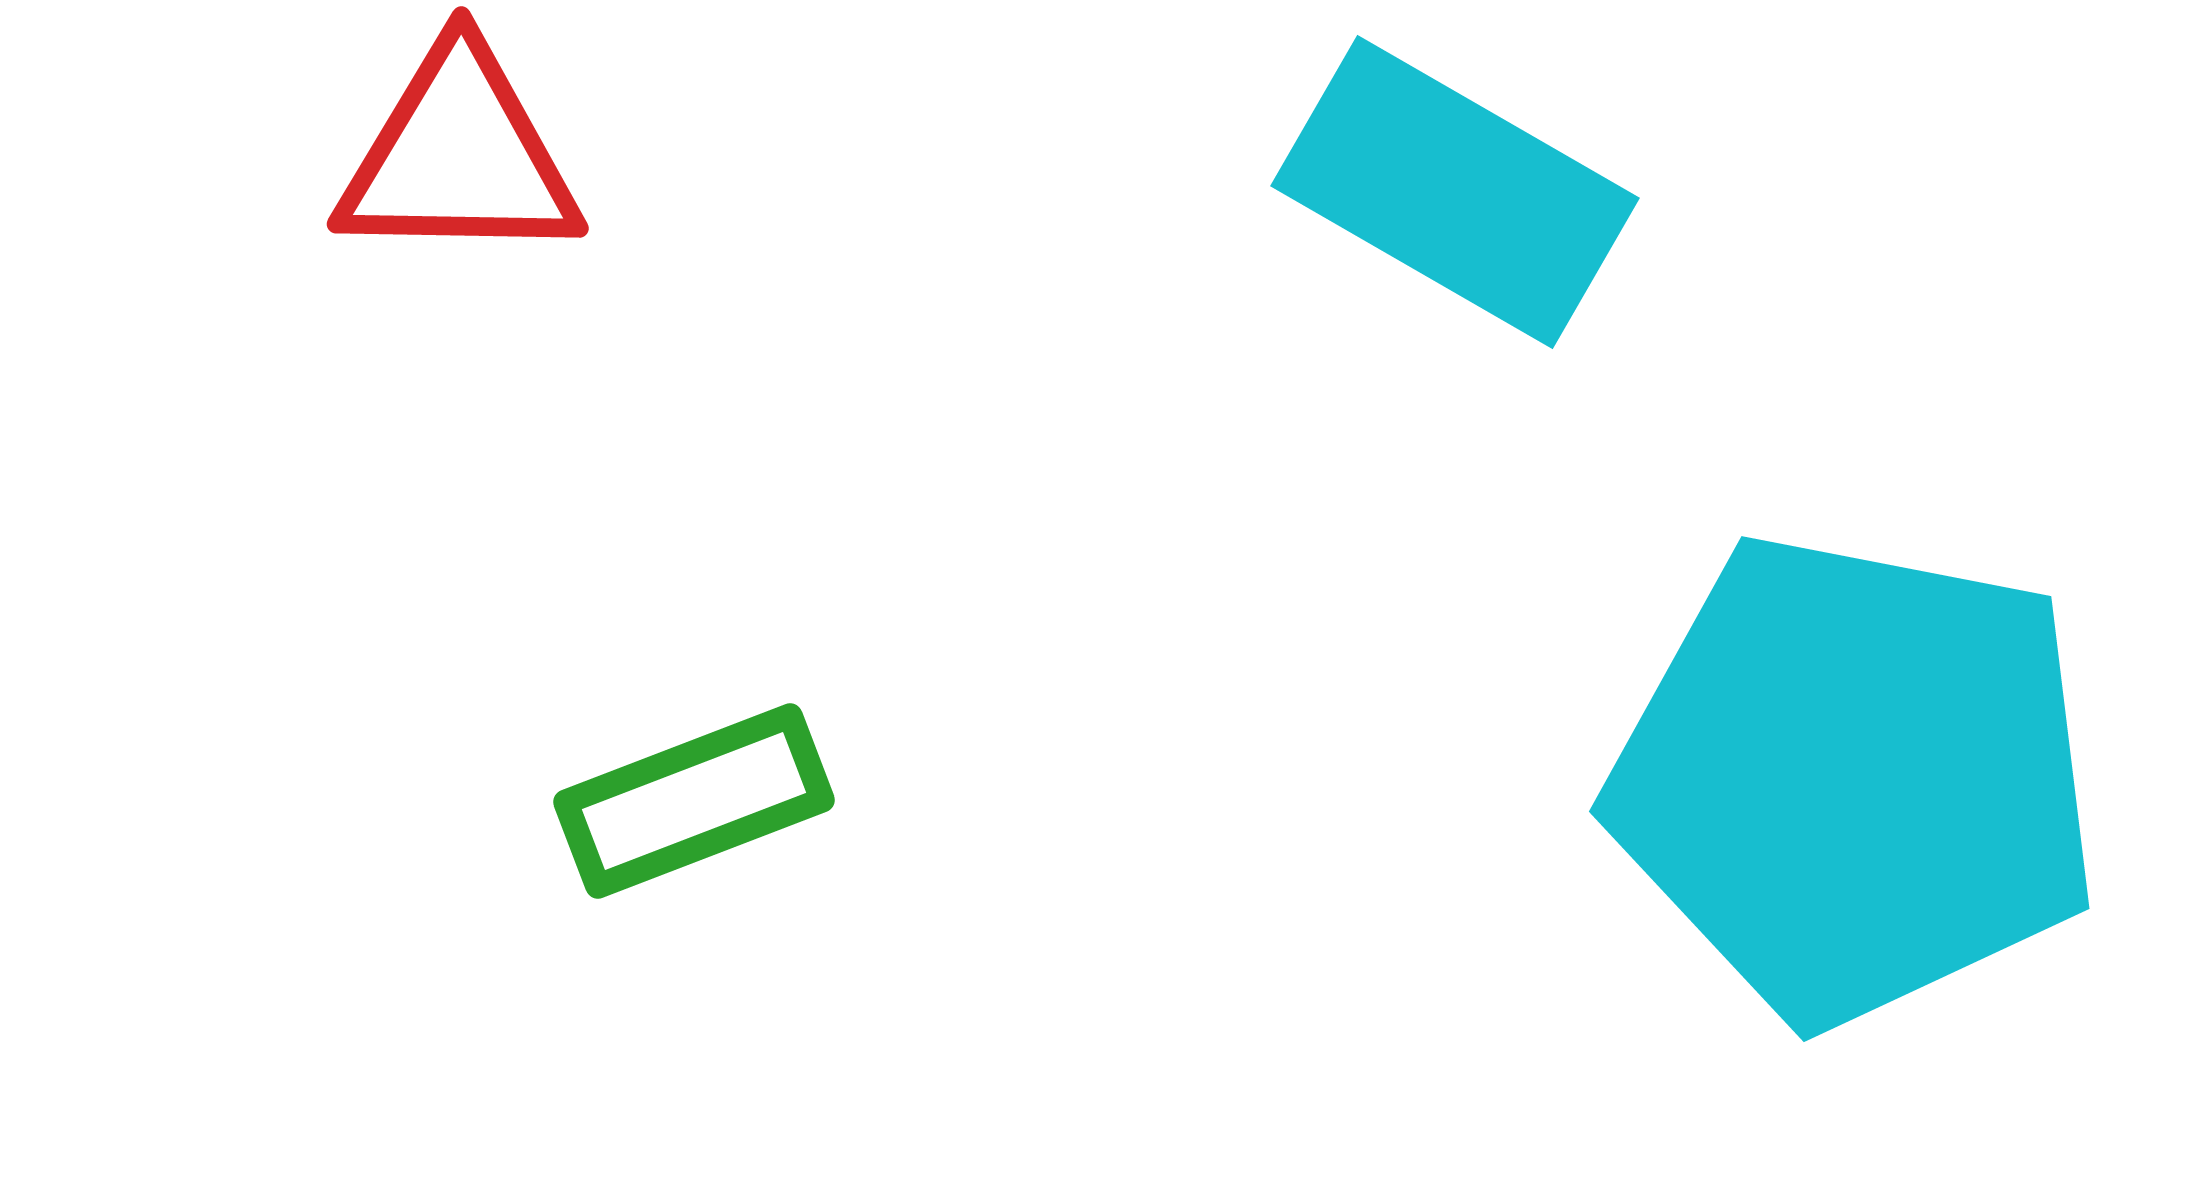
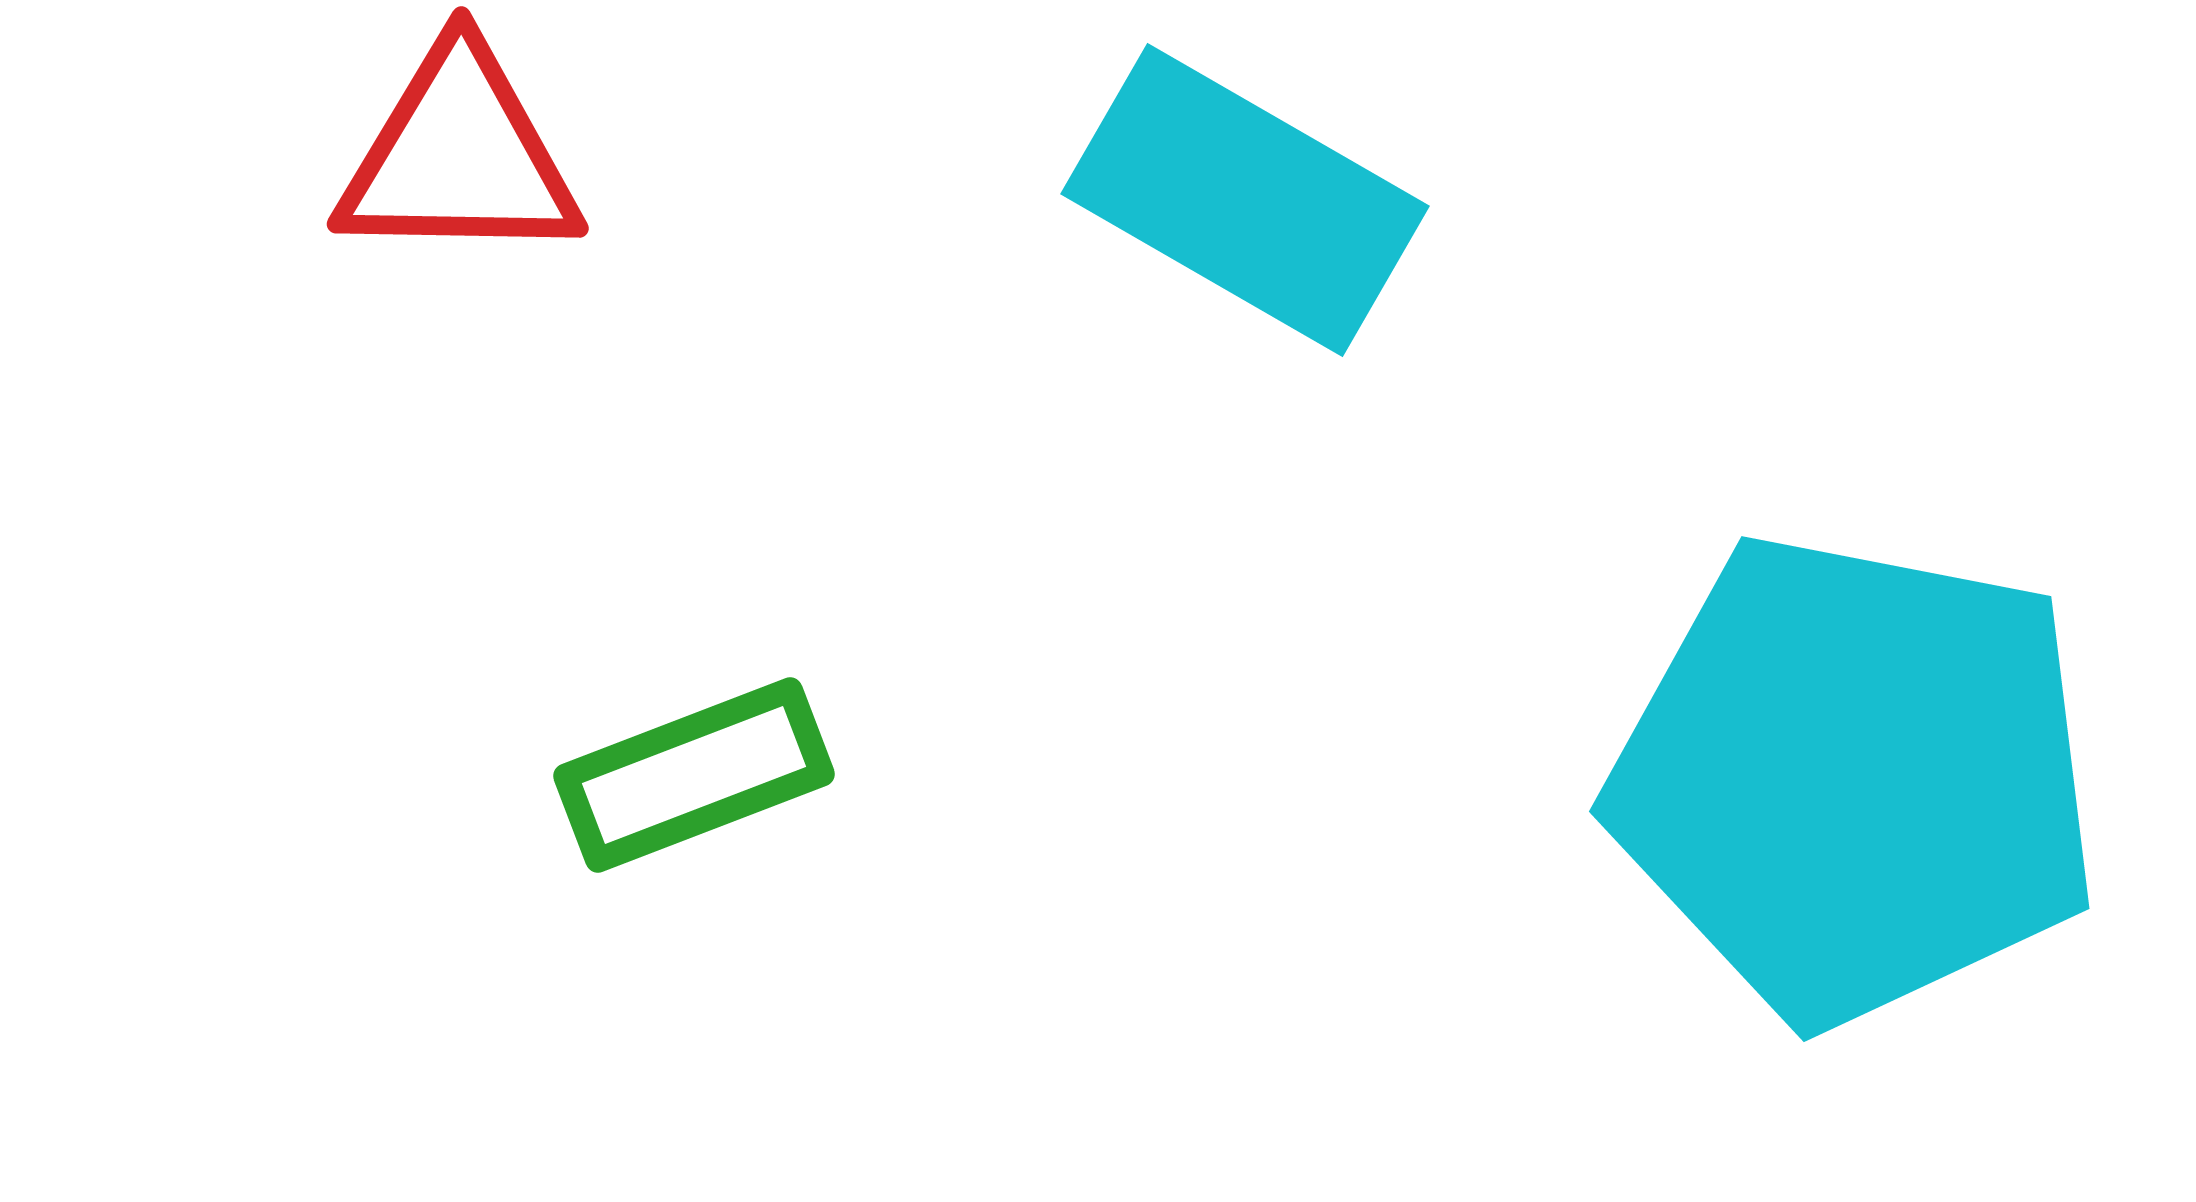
cyan rectangle: moved 210 px left, 8 px down
green rectangle: moved 26 px up
